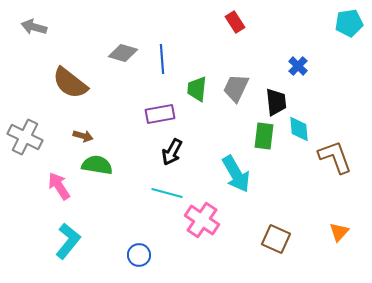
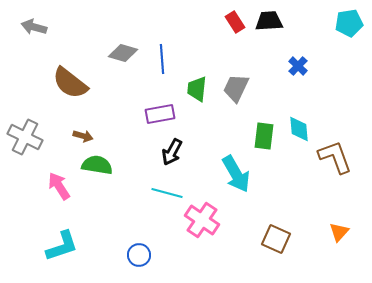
black trapezoid: moved 7 px left, 81 px up; rotated 88 degrees counterclockwise
cyan L-shape: moved 6 px left, 5 px down; rotated 33 degrees clockwise
